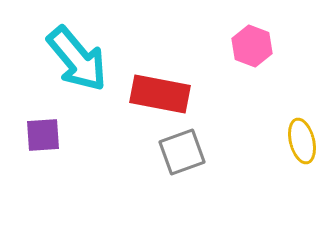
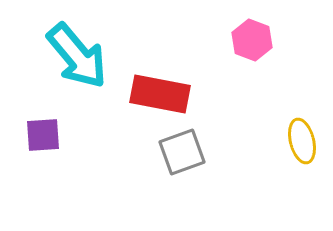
pink hexagon: moved 6 px up
cyan arrow: moved 3 px up
